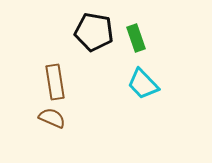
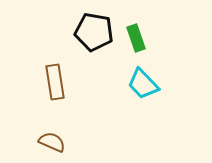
brown semicircle: moved 24 px down
